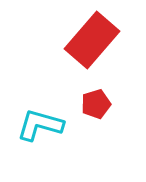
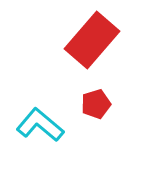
cyan L-shape: rotated 24 degrees clockwise
